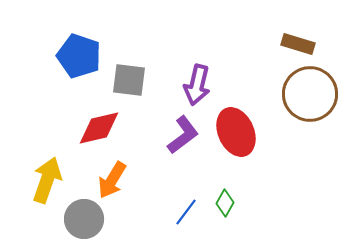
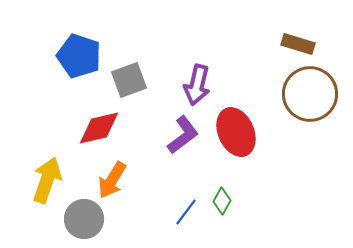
gray square: rotated 27 degrees counterclockwise
green diamond: moved 3 px left, 2 px up
